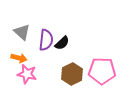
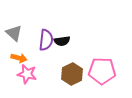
gray triangle: moved 8 px left, 1 px down
black semicircle: moved 2 px up; rotated 35 degrees clockwise
